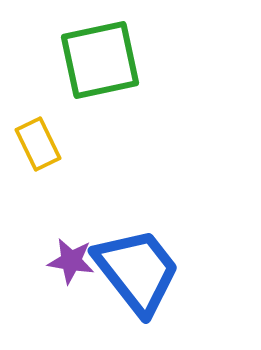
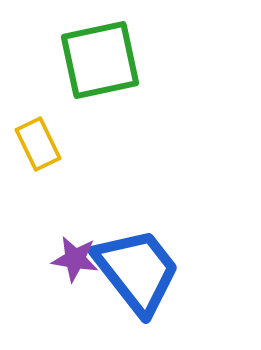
purple star: moved 4 px right, 2 px up
